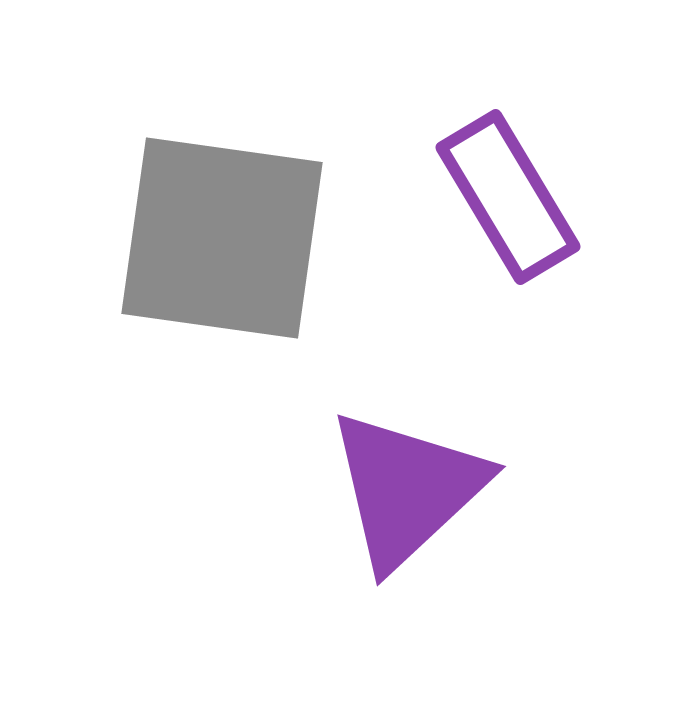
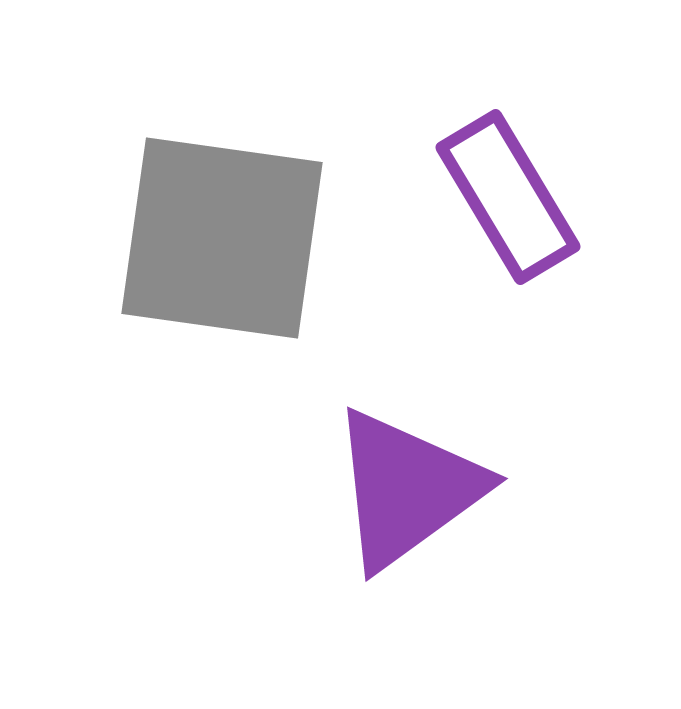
purple triangle: rotated 7 degrees clockwise
